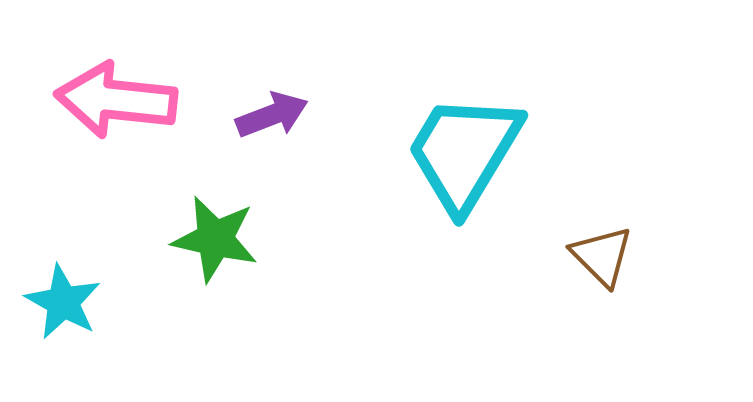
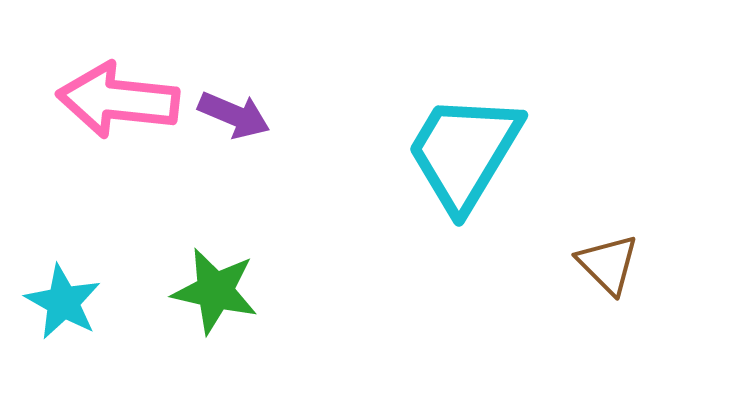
pink arrow: moved 2 px right
purple arrow: moved 38 px left; rotated 44 degrees clockwise
green star: moved 52 px down
brown triangle: moved 6 px right, 8 px down
